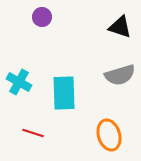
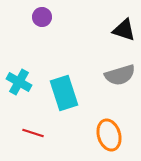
black triangle: moved 4 px right, 3 px down
cyan rectangle: rotated 16 degrees counterclockwise
